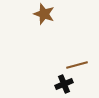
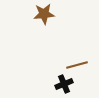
brown star: rotated 25 degrees counterclockwise
